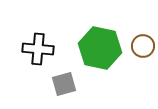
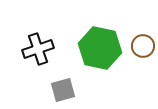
black cross: rotated 24 degrees counterclockwise
gray square: moved 1 px left, 6 px down
